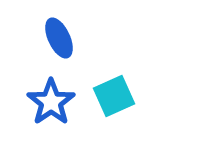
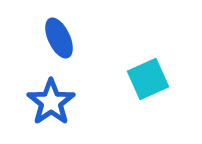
cyan square: moved 34 px right, 17 px up
